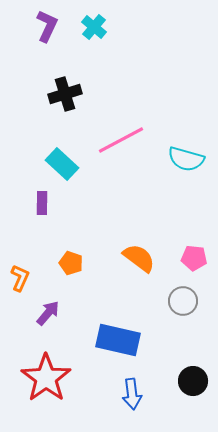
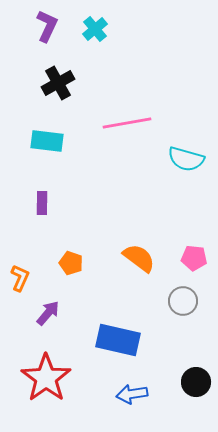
cyan cross: moved 1 px right, 2 px down; rotated 10 degrees clockwise
black cross: moved 7 px left, 11 px up; rotated 12 degrees counterclockwise
pink line: moved 6 px right, 17 px up; rotated 18 degrees clockwise
cyan rectangle: moved 15 px left, 23 px up; rotated 36 degrees counterclockwise
black circle: moved 3 px right, 1 px down
blue arrow: rotated 88 degrees clockwise
